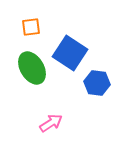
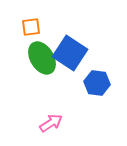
green ellipse: moved 10 px right, 10 px up
